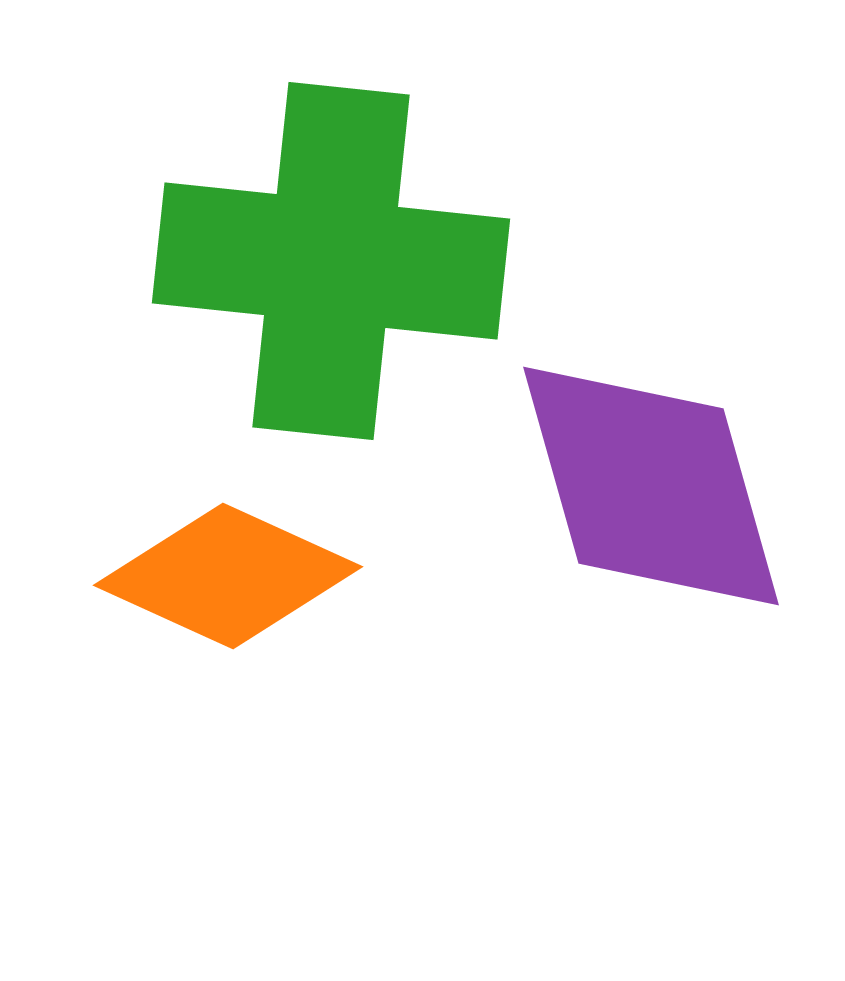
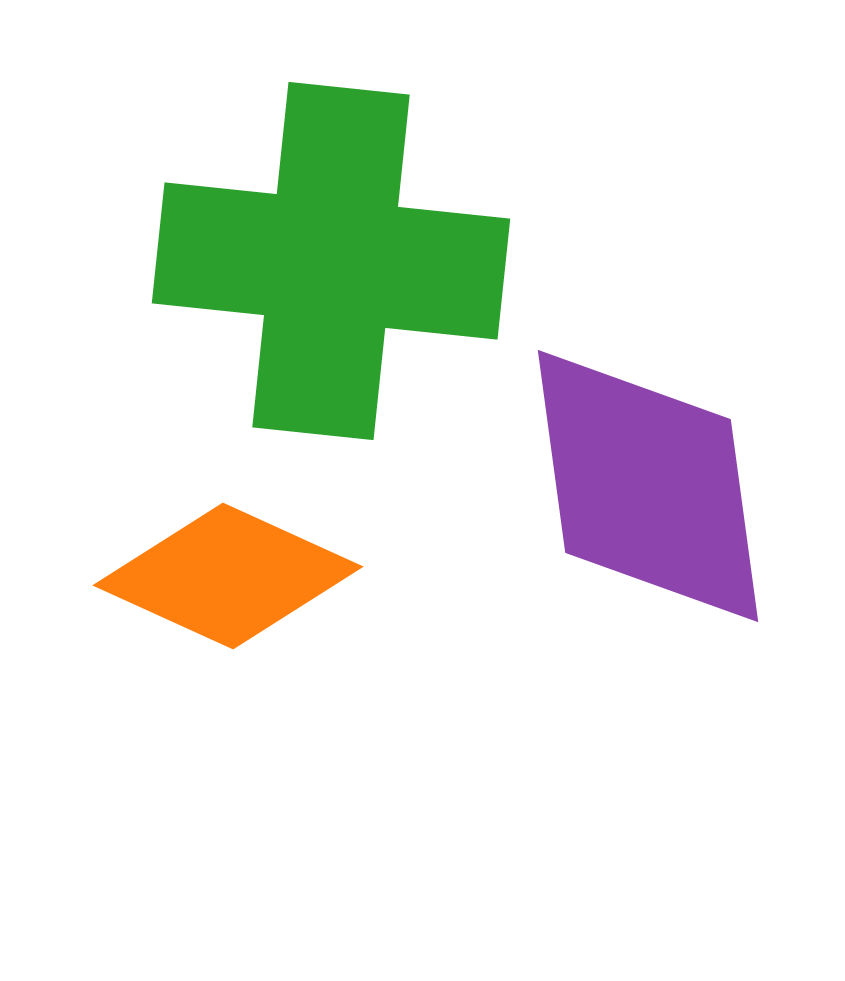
purple diamond: moved 3 px left; rotated 8 degrees clockwise
